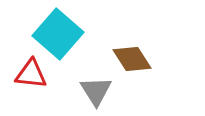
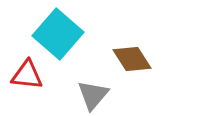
red triangle: moved 4 px left, 1 px down
gray triangle: moved 3 px left, 4 px down; rotated 12 degrees clockwise
